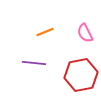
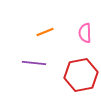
pink semicircle: rotated 24 degrees clockwise
